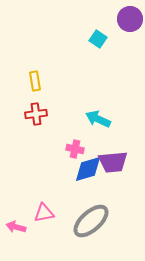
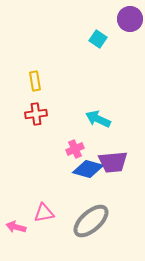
pink cross: rotated 36 degrees counterclockwise
blue diamond: rotated 32 degrees clockwise
